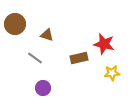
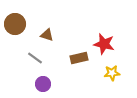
purple circle: moved 4 px up
